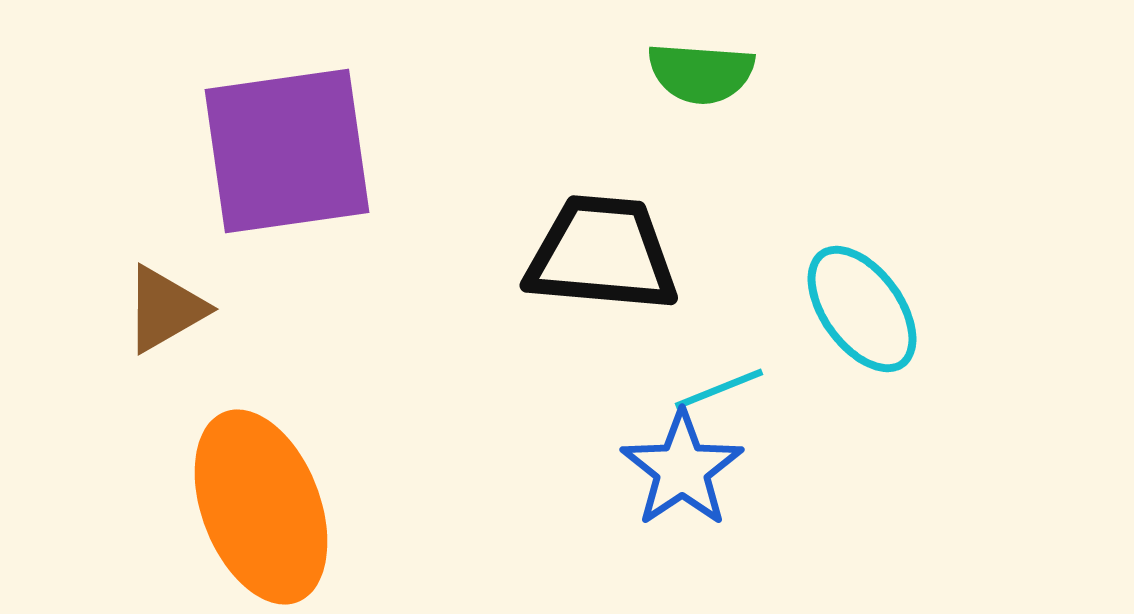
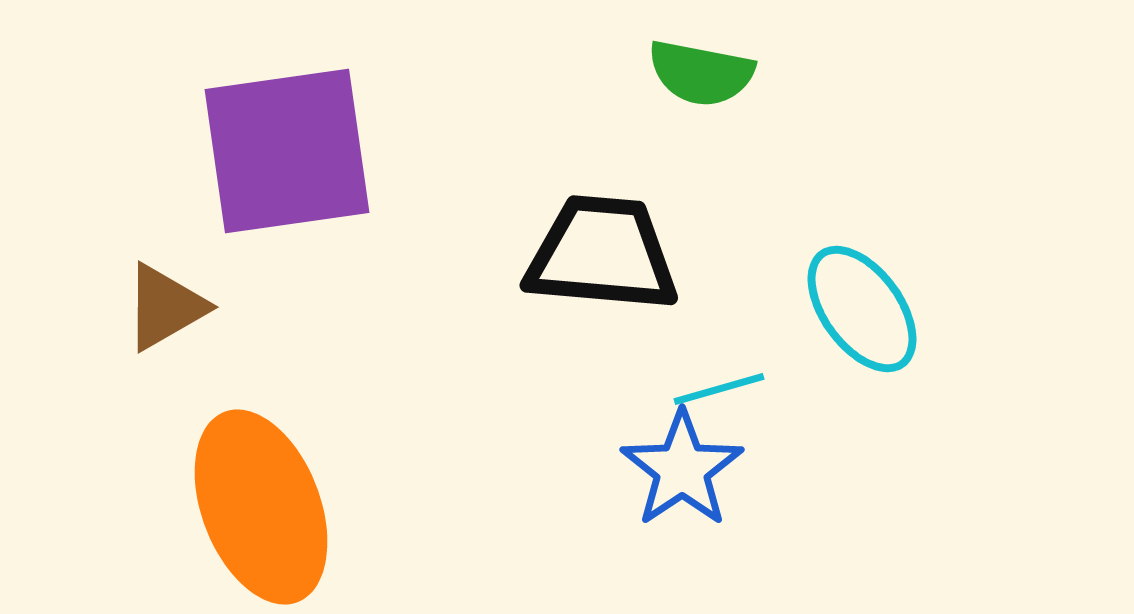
green semicircle: rotated 7 degrees clockwise
brown triangle: moved 2 px up
cyan line: rotated 6 degrees clockwise
